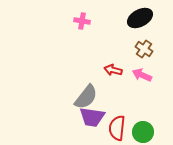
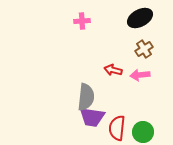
pink cross: rotated 14 degrees counterclockwise
brown cross: rotated 24 degrees clockwise
pink arrow: moved 2 px left; rotated 30 degrees counterclockwise
gray semicircle: rotated 32 degrees counterclockwise
